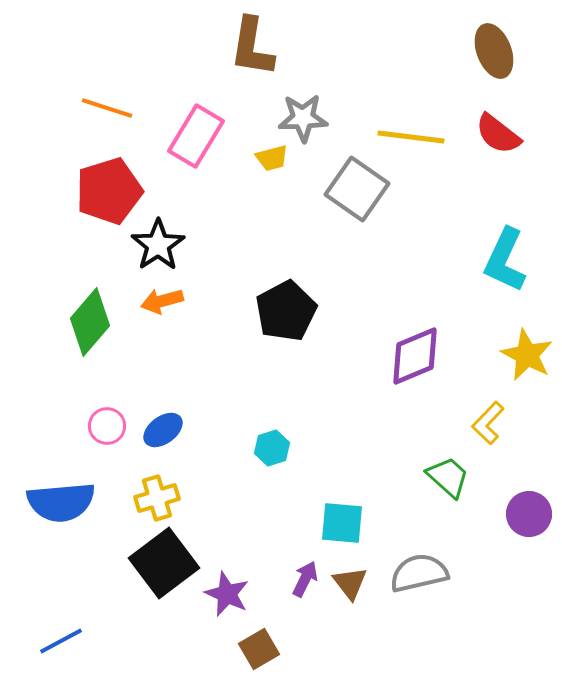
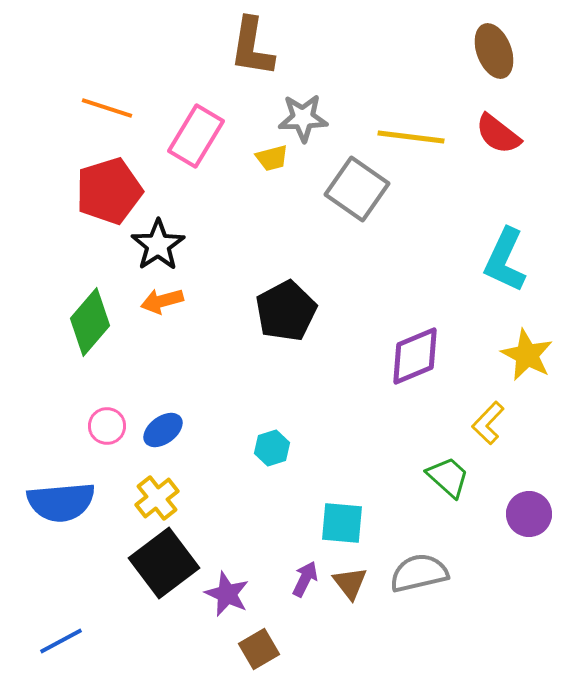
yellow cross: rotated 21 degrees counterclockwise
